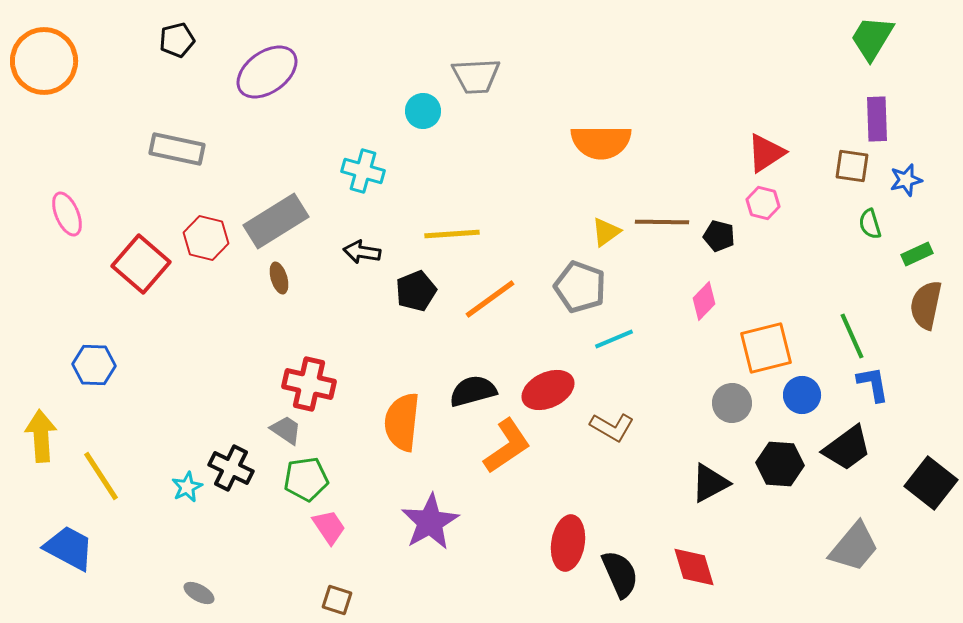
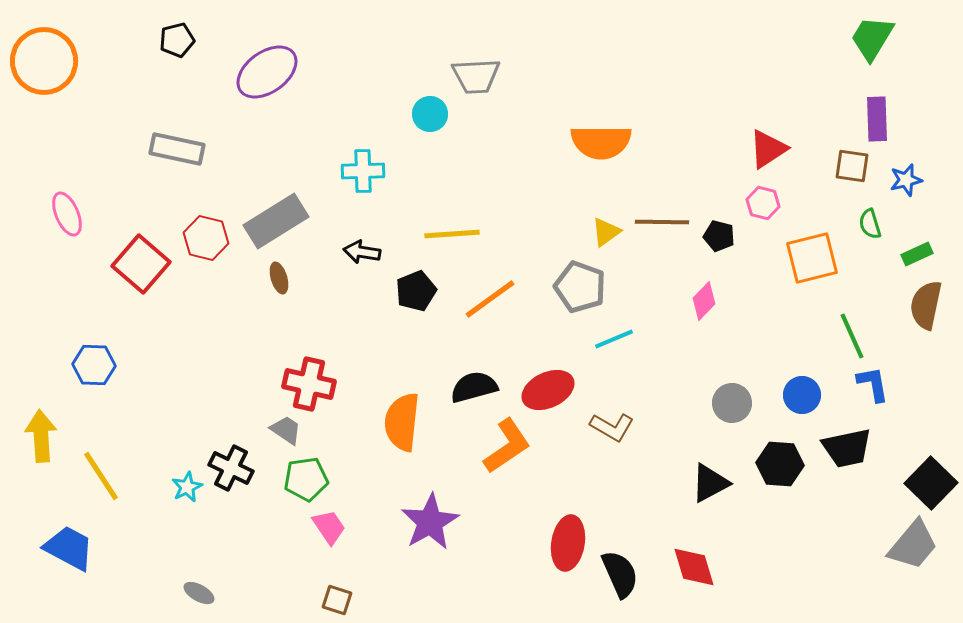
cyan circle at (423, 111): moved 7 px right, 3 px down
red triangle at (766, 153): moved 2 px right, 4 px up
cyan cross at (363, 171): rotated 18 degrees counterclockwise
orange square at (766, 348): moved 46 px right, 90 px up
black semicircle at (473, 391): moved 1 px right, 4 px up
black trapezoid at (847, 448): rotated 24 degrees clockwise
black square at (931, 483): rotated 6 degrees clockwise
gray trapezoid at (854, 547): moved 59 px right, 2 px up
